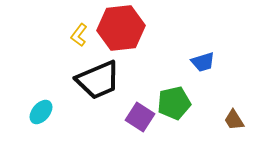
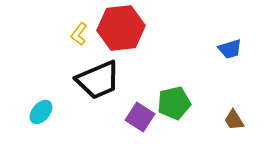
yellow L-shape: moved 1 px up
blue trapezoid: moved 27 px right, 13 px up
